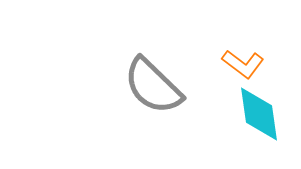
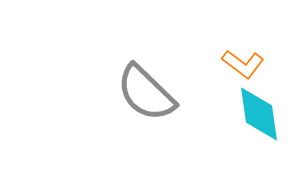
gray semicircle: moved 7 px left, 7 px down
